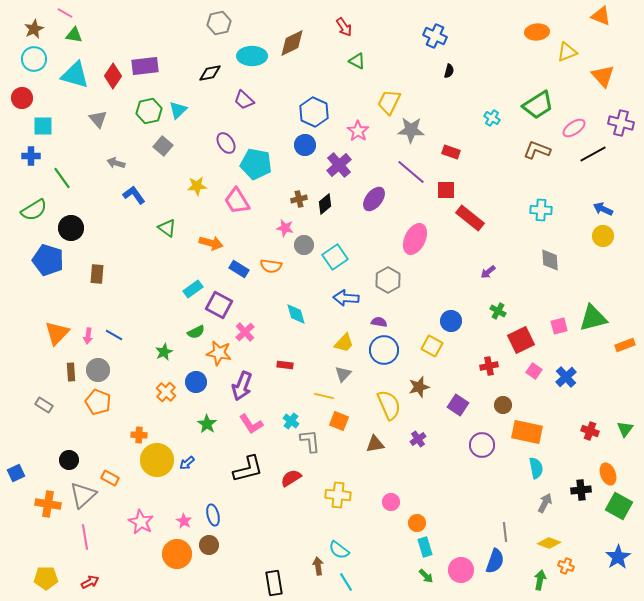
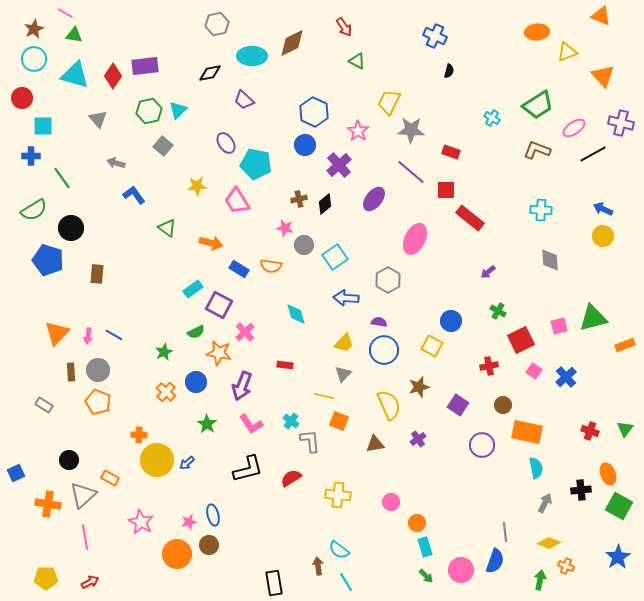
gray hexagon at (219, 23): moved 2 px left, 1 px down
pink star at (184, 521): moved 5 px right, 1 px down; rotated 28 degrees clockwise
